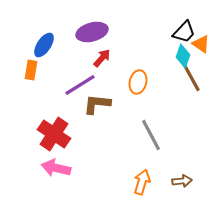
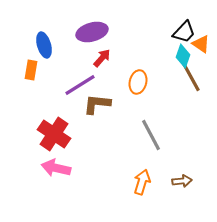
blue ellipse: rotated 50 degrees counterclockwise
